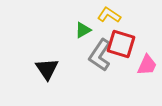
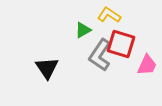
black triangle: moved 1 px up
